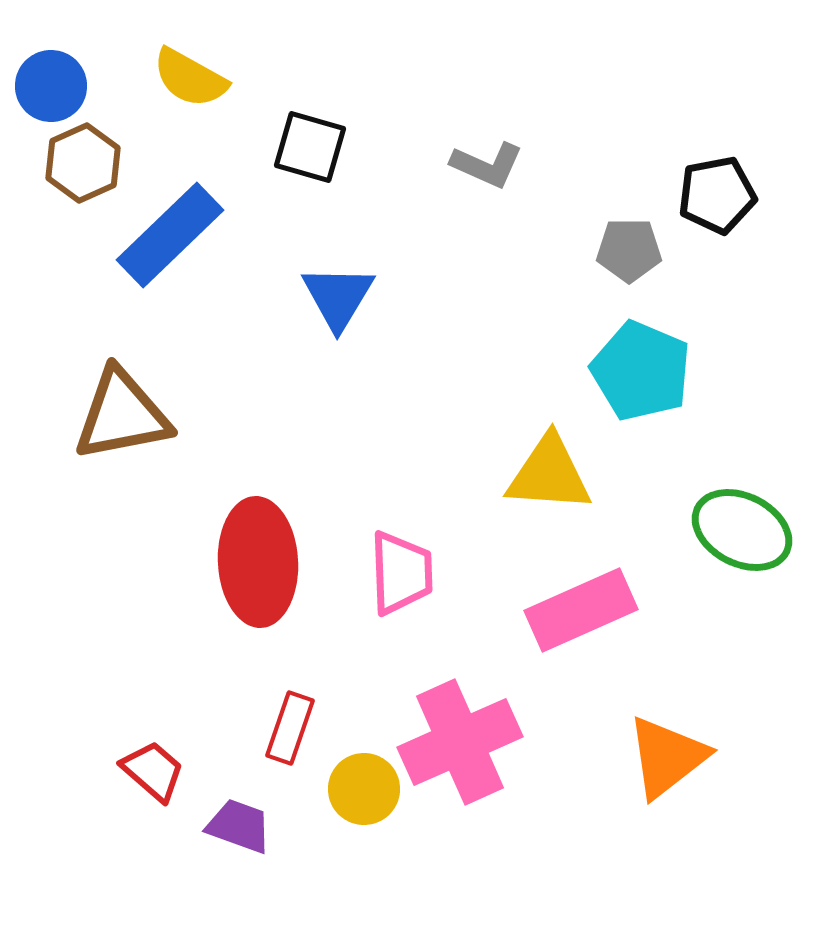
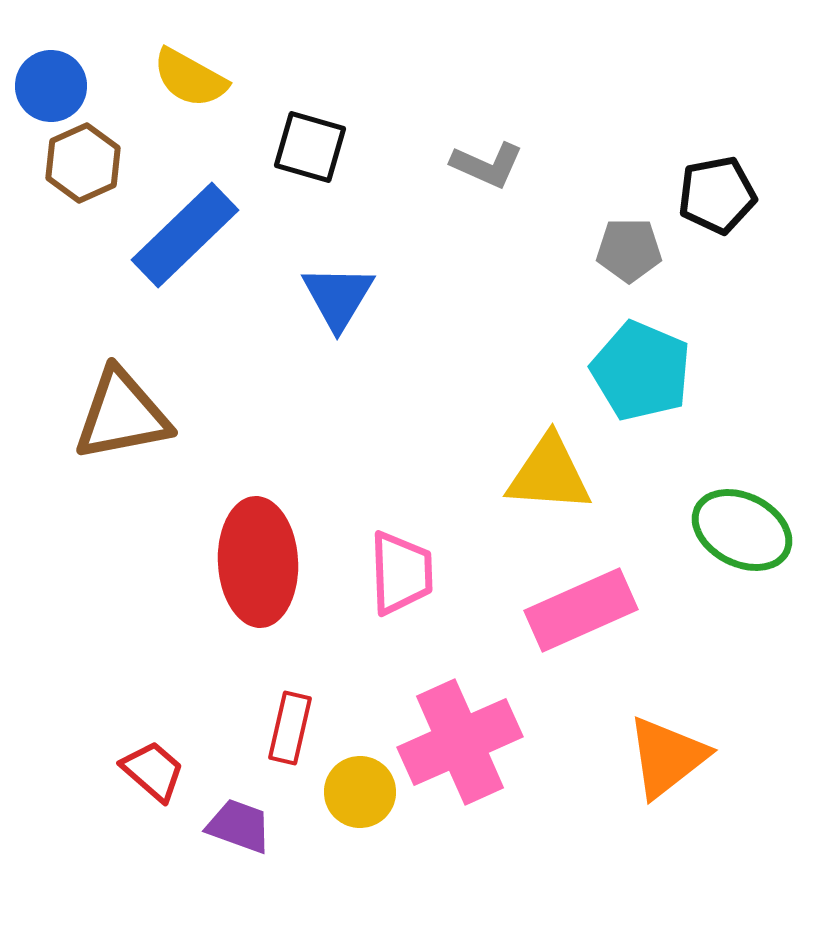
blue rectangle: moved 15 px right
red rectangle: rotated 6 degrees counterclockwise
yellow circle: moved 4 px left, 3 px down
